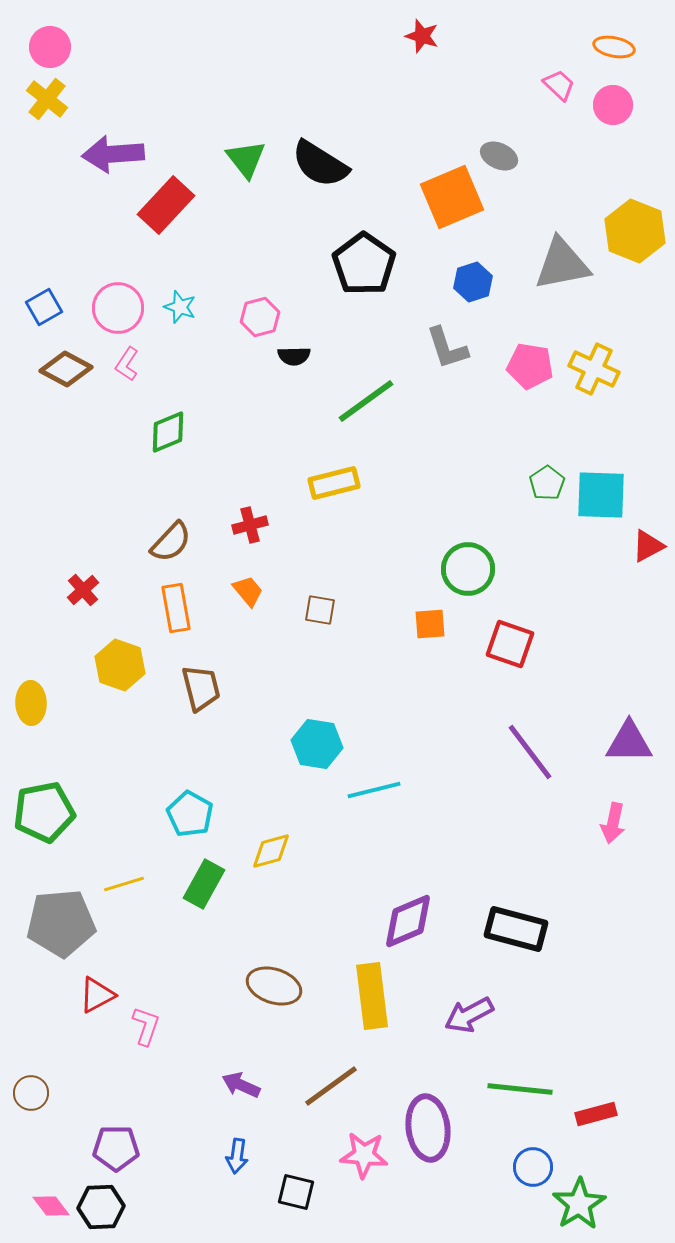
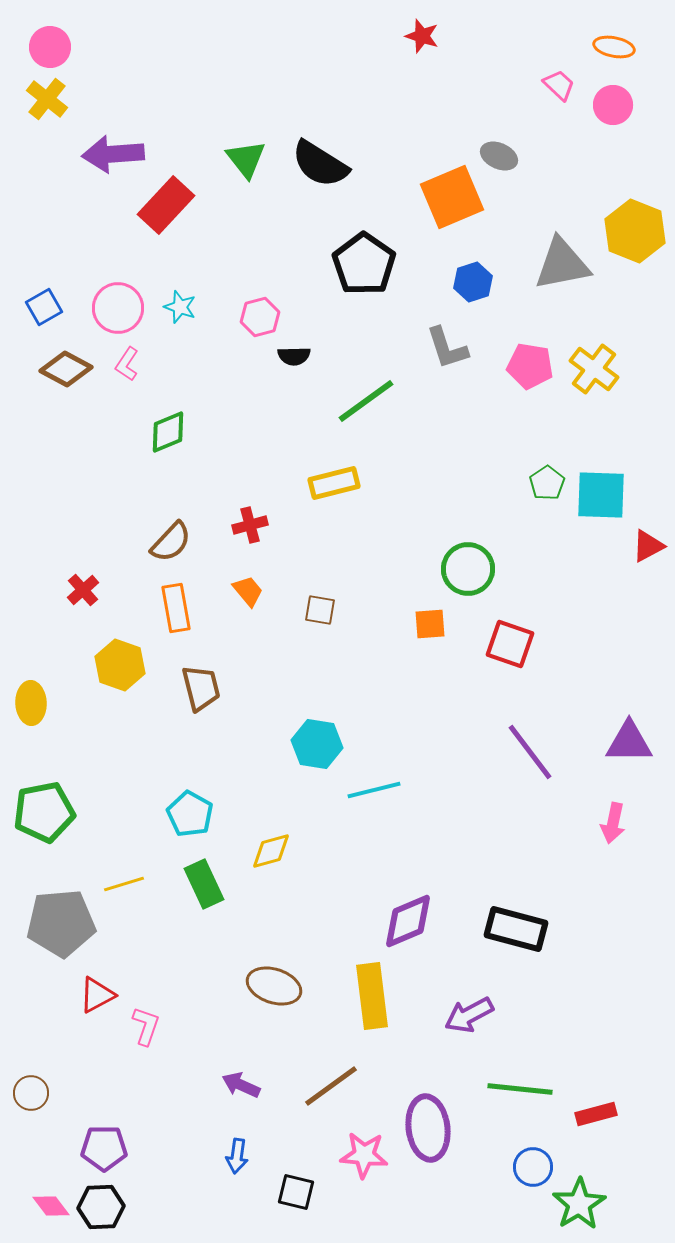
yellow cross at (594, 369): rotated 12 degrees clockwise
green rectangle at (204, 884): rotated 54 degrees counterclockwise
purple pentagon at (116, 1148): moved 12 px left
